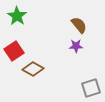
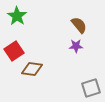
brown diamond: moved 1 px left; rotated 20 degrees counterclockwise
